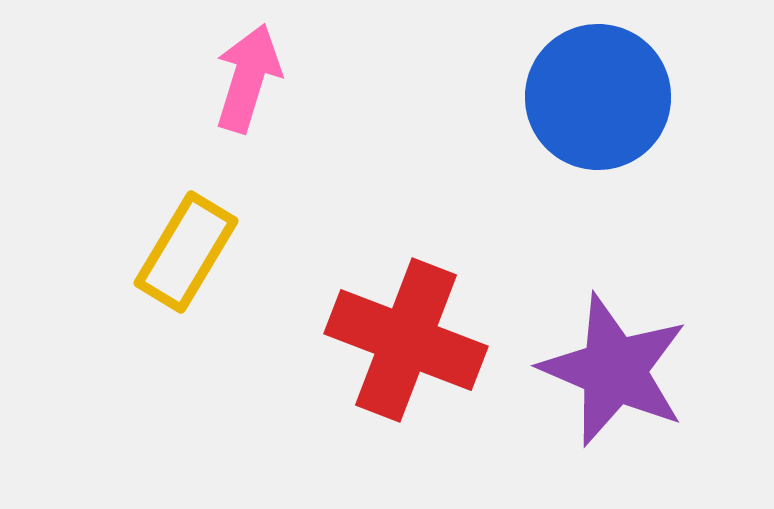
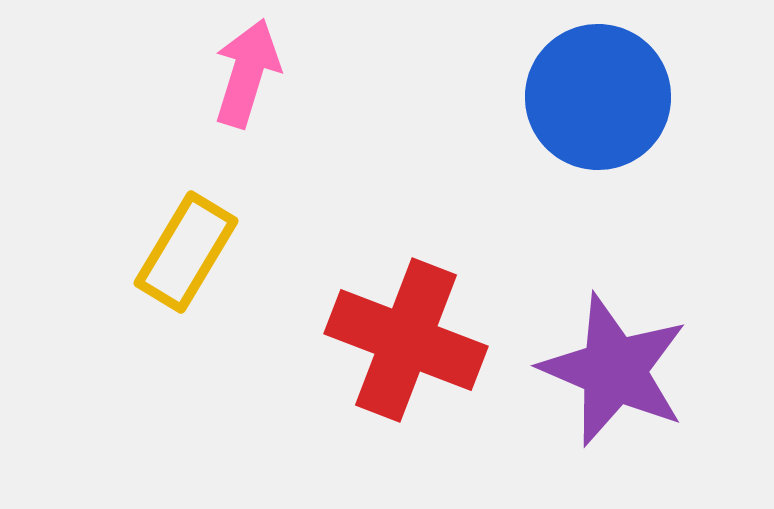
pink arrow: moved 1 px left, 5 px up
